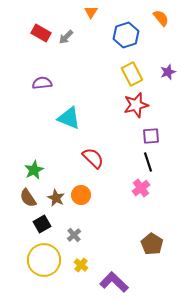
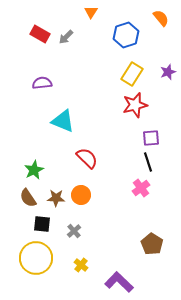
red rectangle: moved 1 px left, 1 px down
yellow rectangle: rotated 60 degrees clockwise
red star: moved 1 px left
cyan triangle: moved 6 px left, 3 px down
purple square: moved 2 px down
red semicircle: moved 6 px left
brown star: rotated 24 degrees counterclockwise
black square: rotated 36 degrees clockwise
gray cross: moved 4 px up
yellow circle: moved 8 px left, 2 px up
purple L-shape: moved 5 px right
